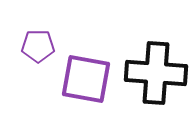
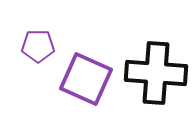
purple square: rotated 14 degrees clockwise
